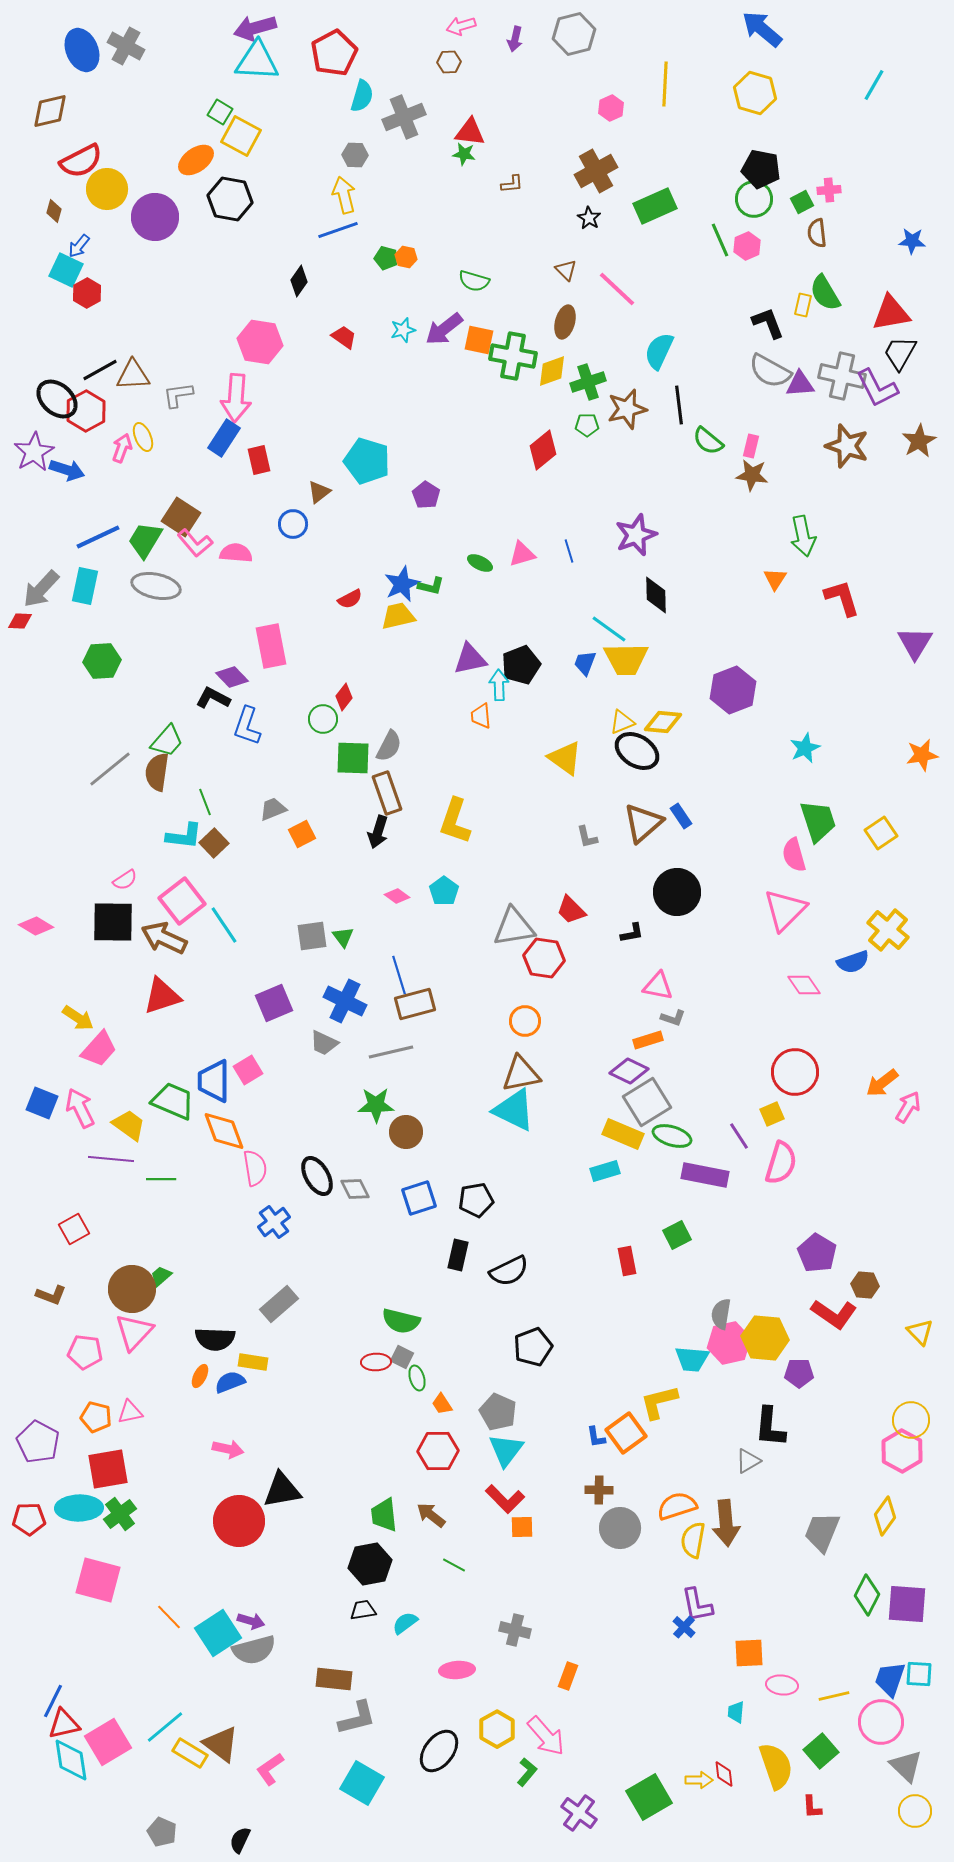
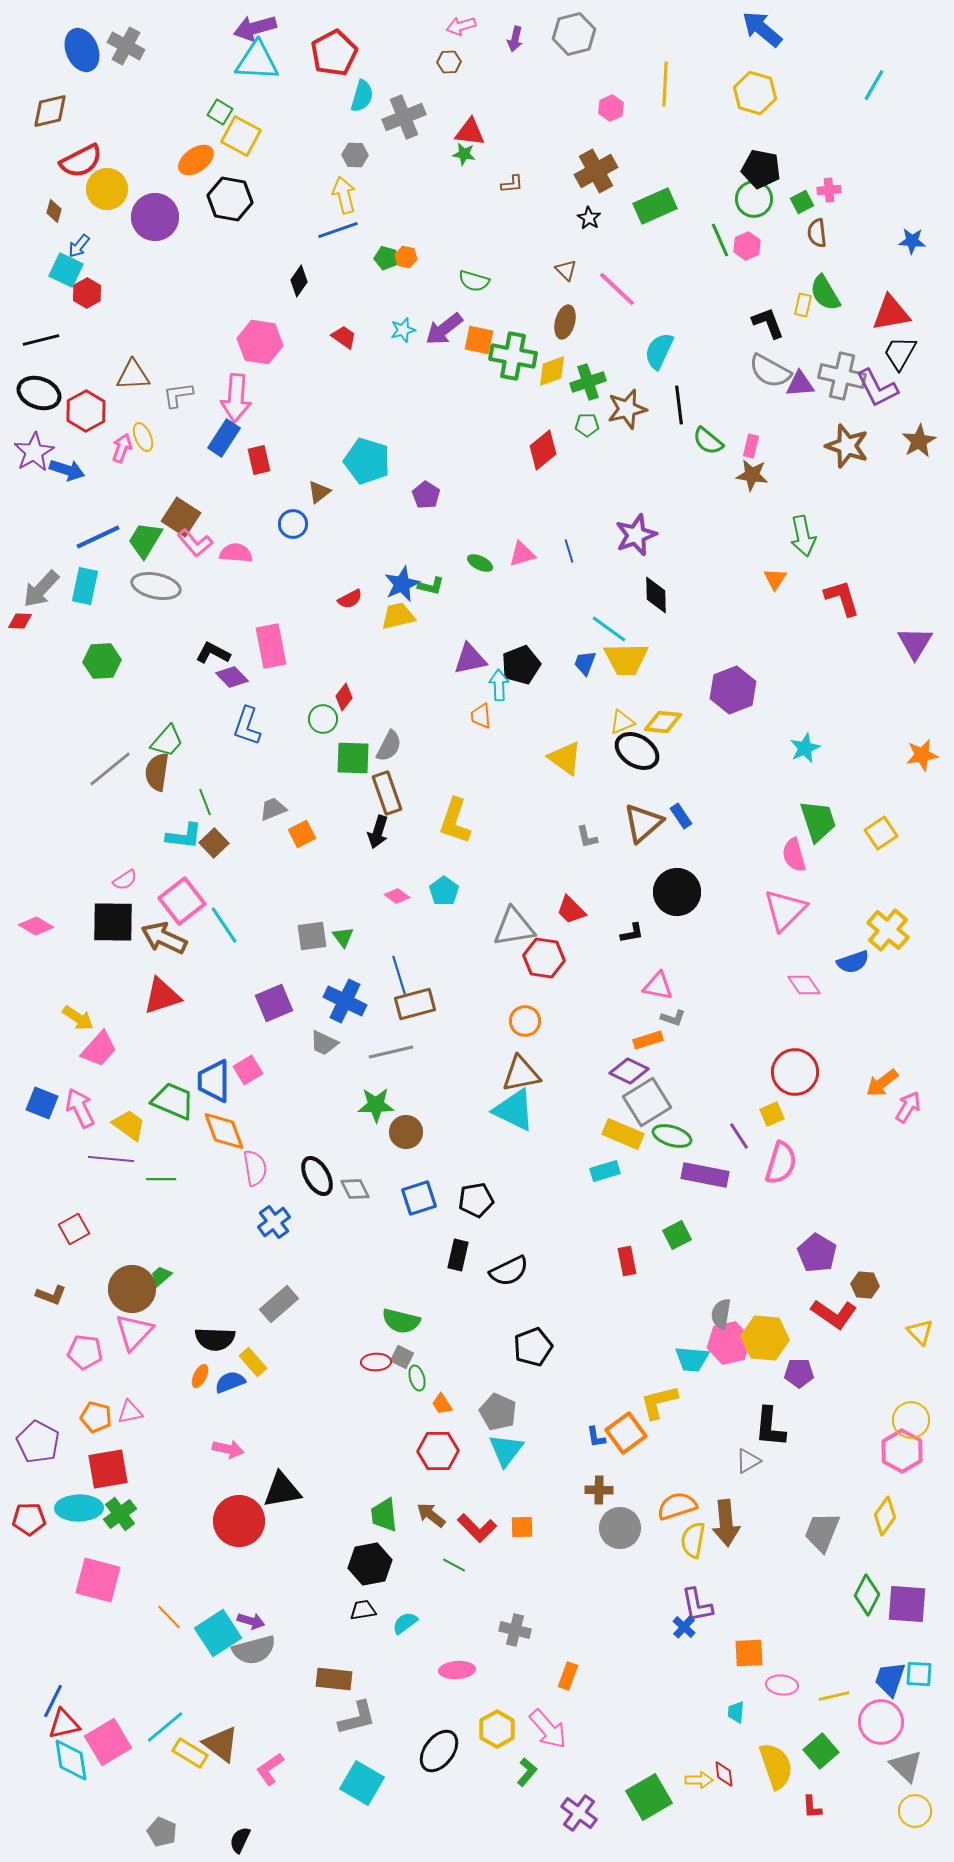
black line at (100, 370): moved 59 px left, 30 px up; rotated 15 degrees clockwise
black ellipse at (57, 399): moved 18 px left, 6 px up; rotated 21 degrees counterclockwise
black L-shape at (213, 698): moved 45 px up
yellow rectangle at (253, 1362): rotated 40 degrees clockwise
red L-shape at (505, 1499): moved 28 px left, 29 px down
pink arrow at (546, 1736): moved 2 px right, 7 px up
